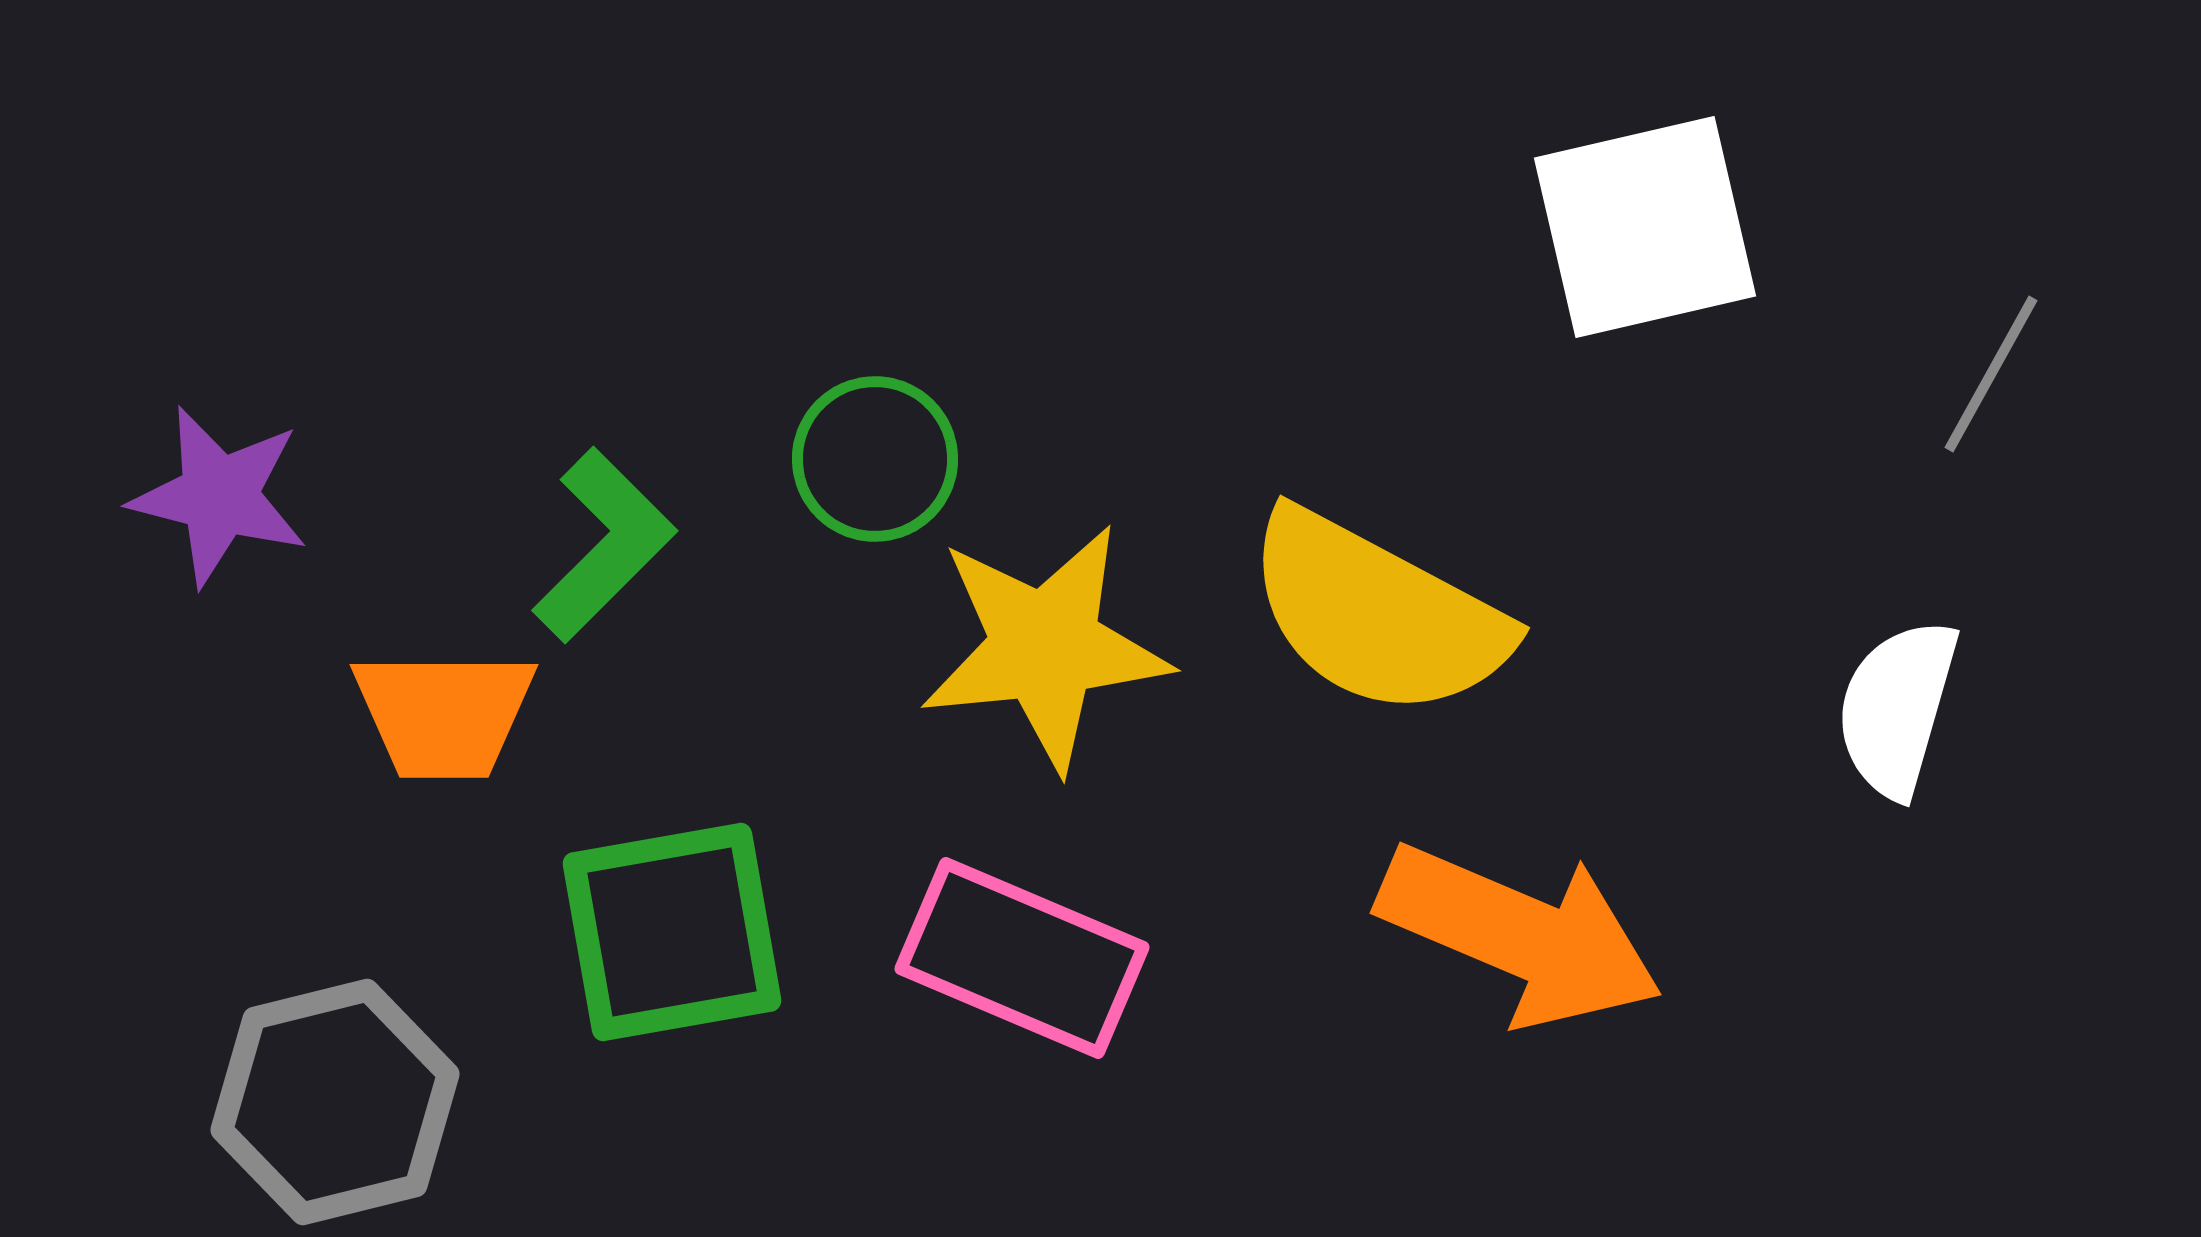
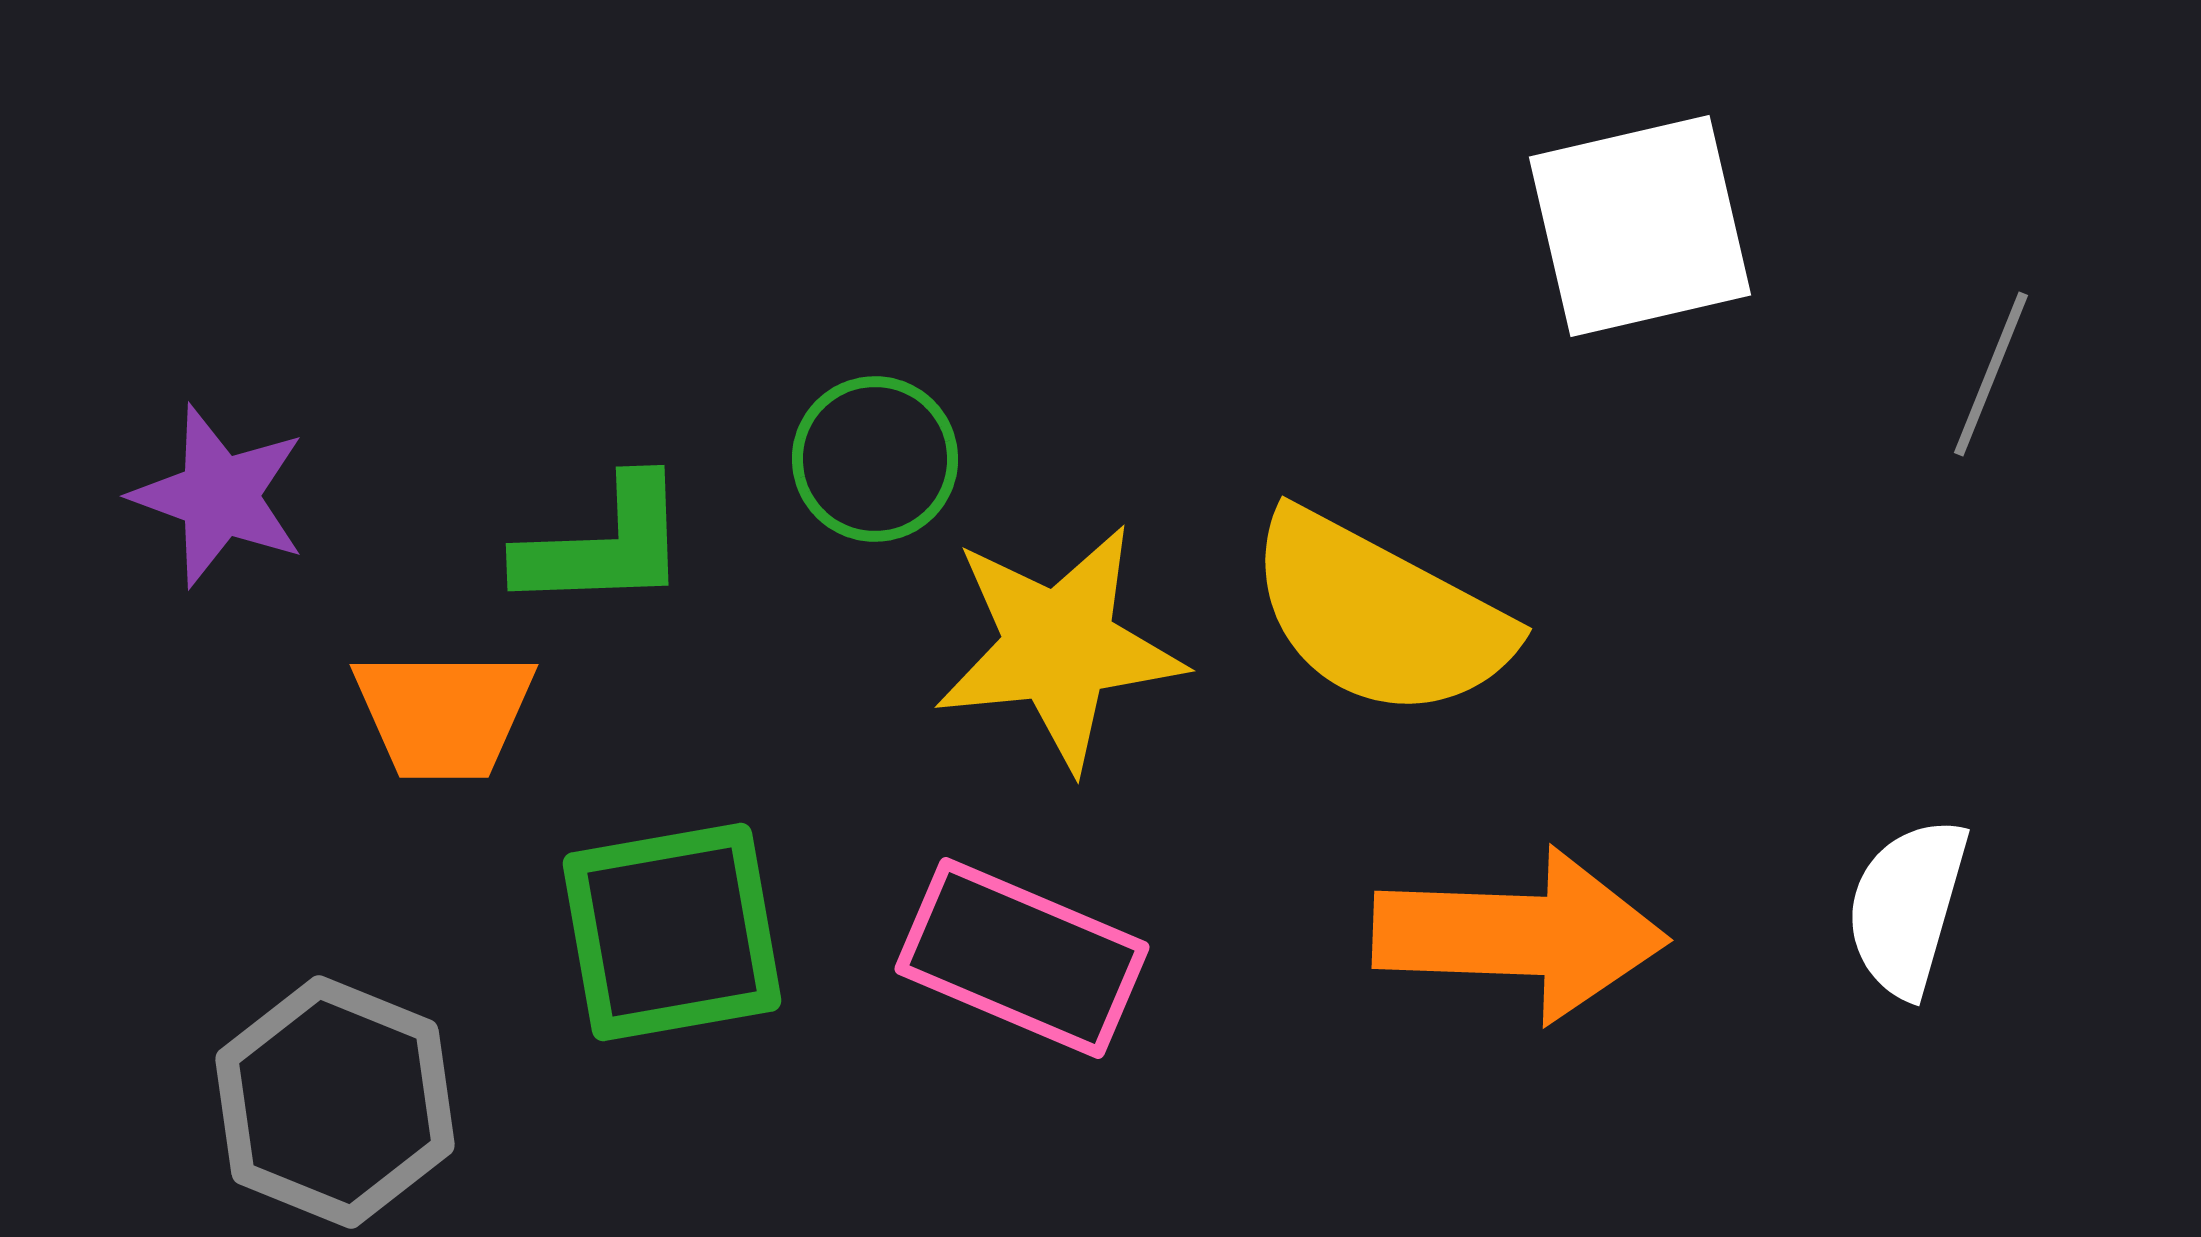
white square: moved 5 px left, 1 px up
gray line: rotated 7 degrees counterclockwise
purple star: rotated 6 degrees clockwise
green L-shape: rotated 43 degrees clockwise
yellow semicircle: moved 2 px right, 1 px down
yellow star: moved 14 px right
white semicircle: moved 10 px right, 199 px down
orange arrow: rotated 21 degrees counterclockwise
gray hexagon: rotated 24 degrees counterclockwise
